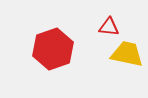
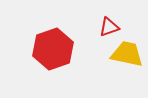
red triangle: rotated 25 degrees counterclockwise
